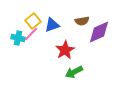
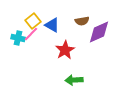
blue triangle: rotated 49 degrees clockwise
green arrow: moved 8 px down; rotated 24 degrees clockwise
